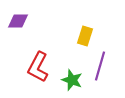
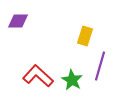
red L-shape: moved 9 px down; rotated 104 degrees clockwise
green star: rotated 10 degrees clockwise
